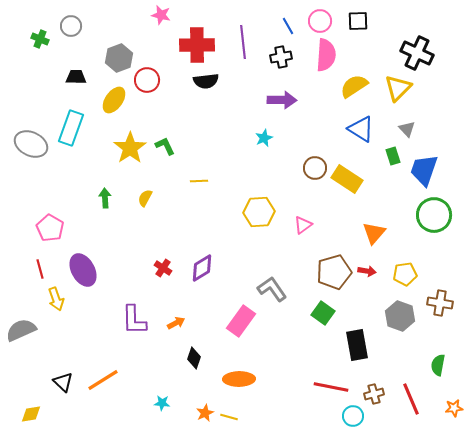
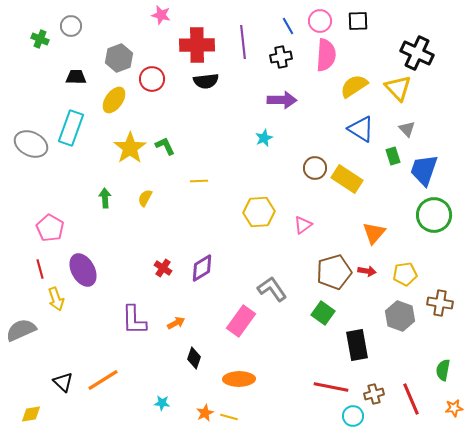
red circle at (147, 80): moved 5 px right, 1 px up
yellow triangle at (398, 88): rotated 28 degrees counterclockwise
green semicircle at (438, 365): moved 5 px right, 5 px down
